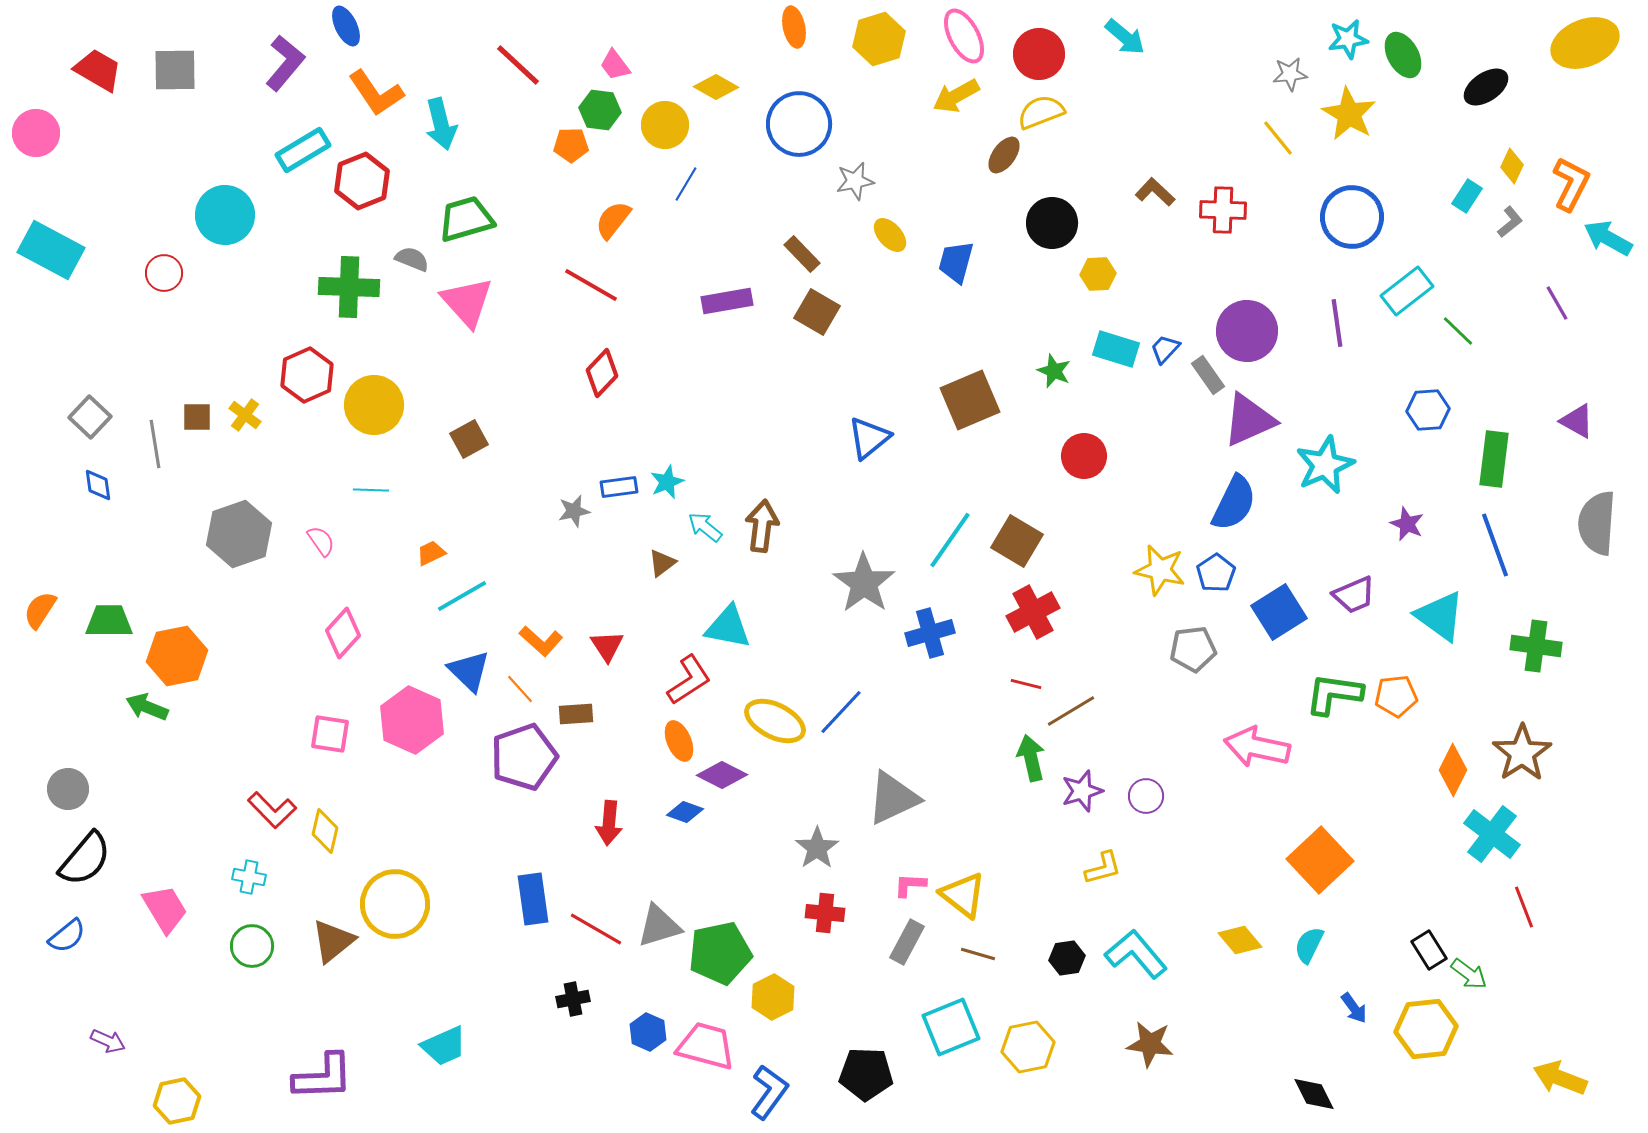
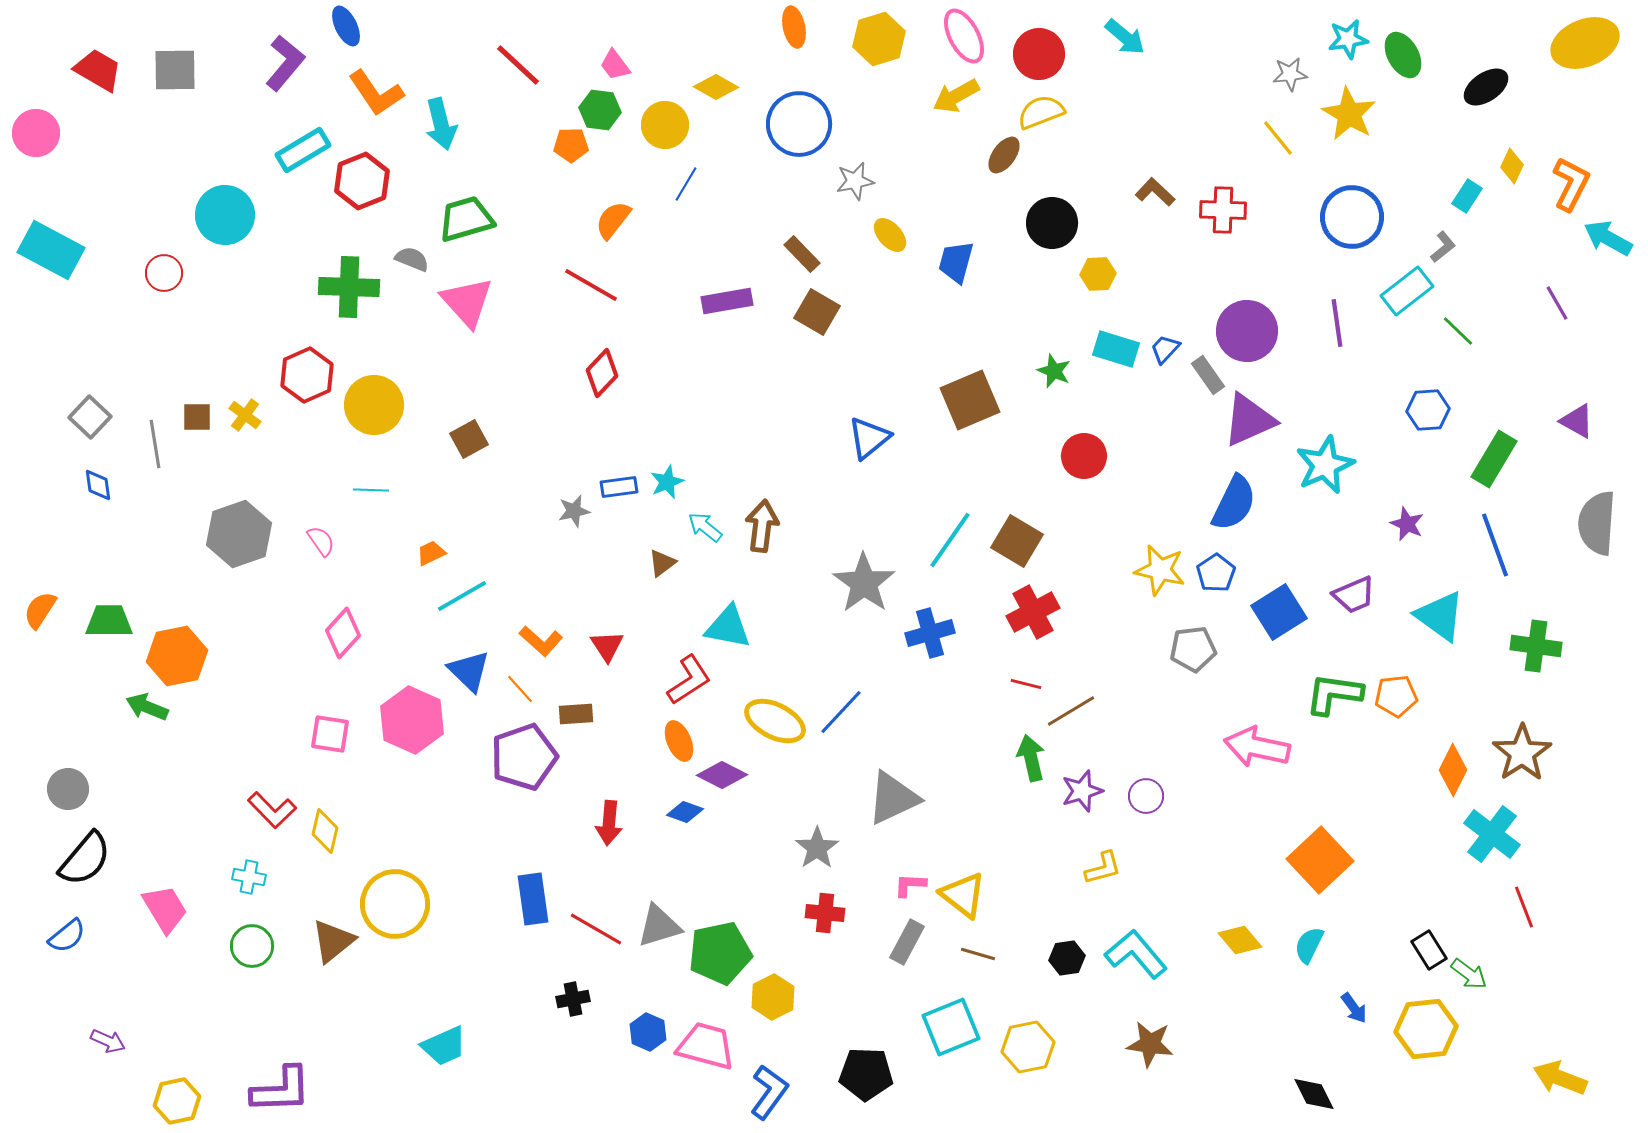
gray L-shape at (1510, 222): moved 67 px left, 25 px down
green rectangle at (1494, 459): rotated 24 degrees clockwise
purple L-shape at (323, 1077): moved 42 px left, 13 px down
